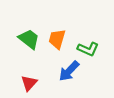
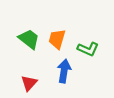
blue arrow: moved 5 px left; rotated 145 degrees clockwise
